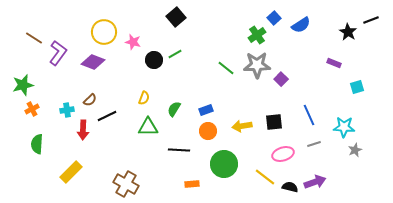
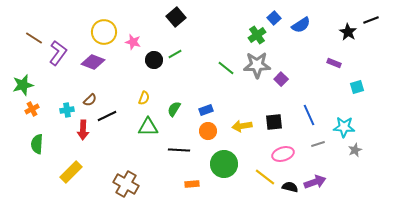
gray line at (314, 144): moved 4 px right
